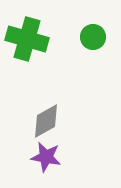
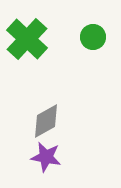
green cross: rotated 27 degrees clockwise
